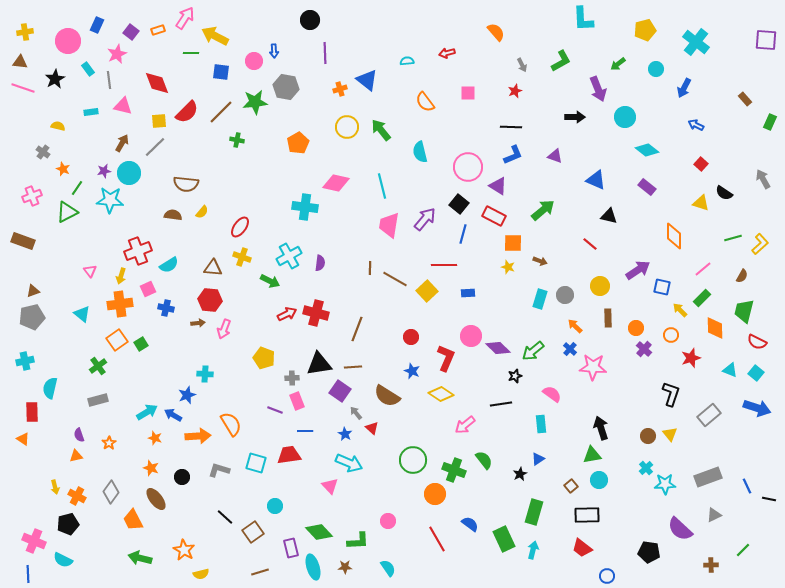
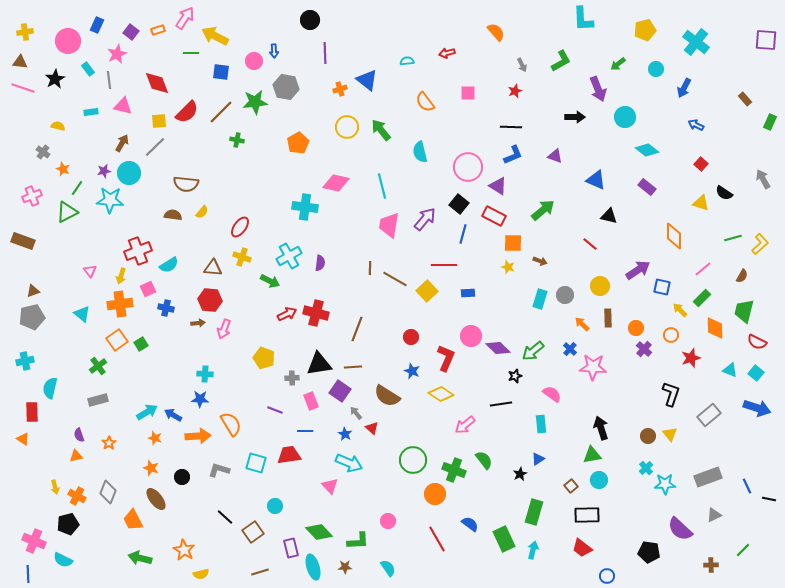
orange arrow at (575, 326): moved 7 px right, 2 px up
blue star at (187, 395): moved 13 px right, 4 px down; rotated 24 degrees clockwise
pink rectangle at (297, 401): moved 14 px right
gray diamond at (111, 492): moved 3 px left; rotated 15 degrees counterclockwise
